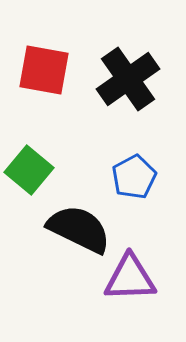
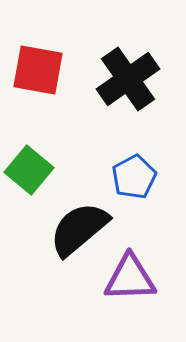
red square: moved 6 px left
black semicircle: rotated 66 degrees counterclockwise
